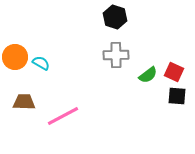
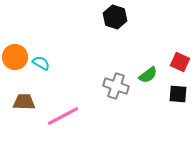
gray cross: moved 31 px down; rotated 20 degrees clockwise
red square: moved 6 px right, 10 px up
black square: moved 1 px right, 2 px up
